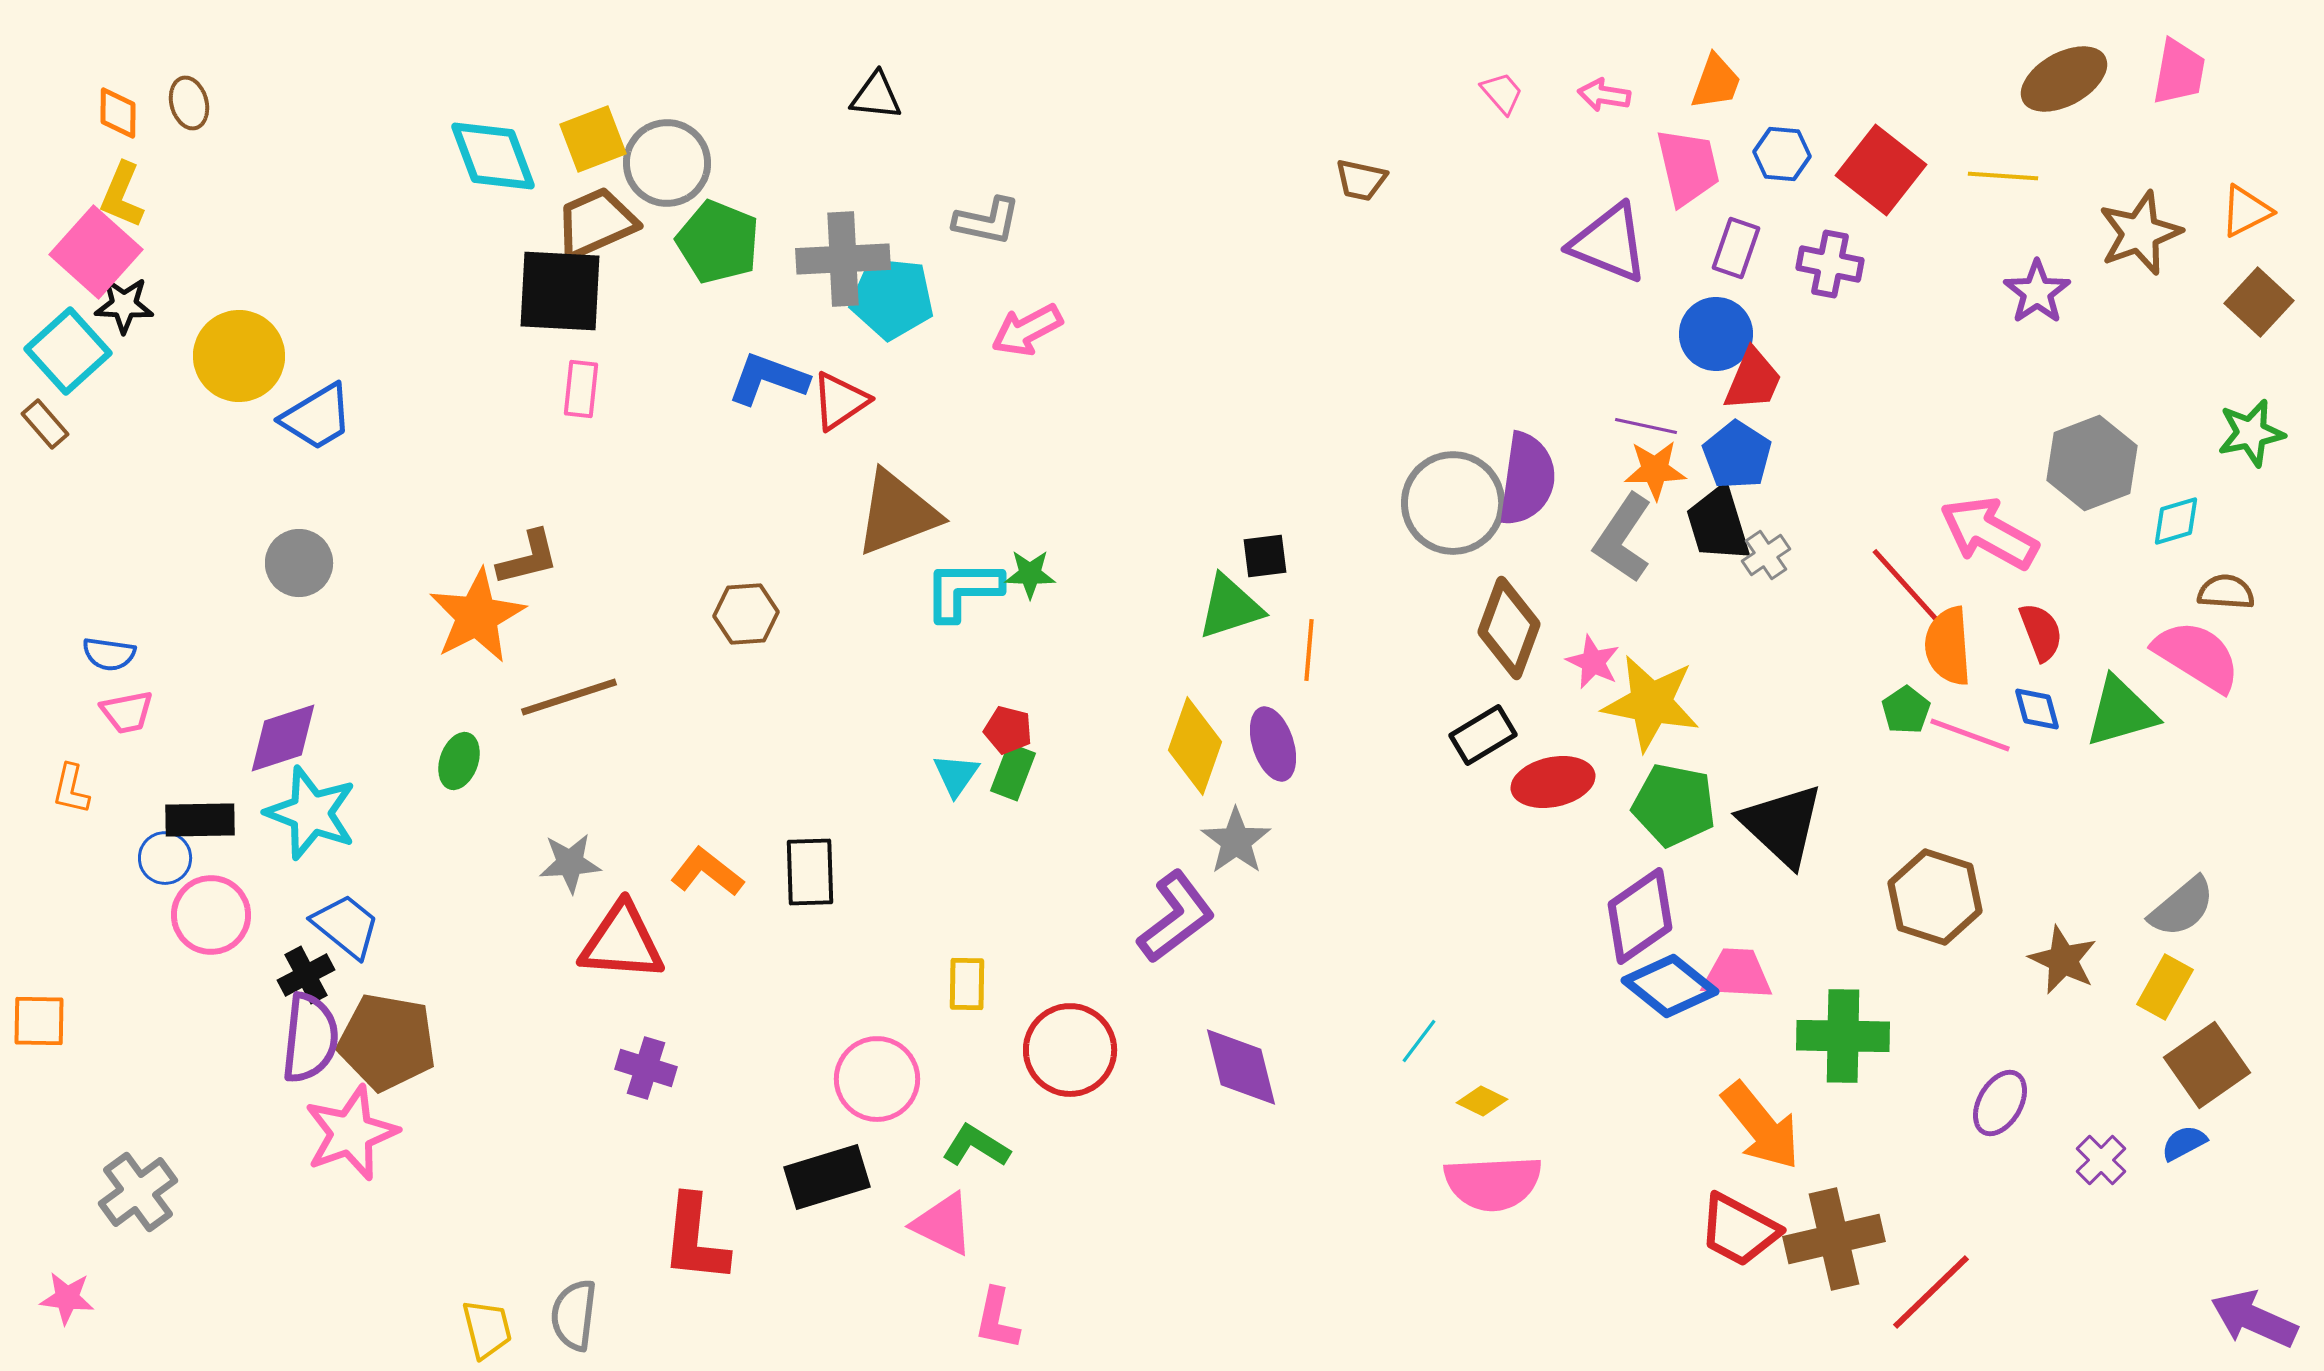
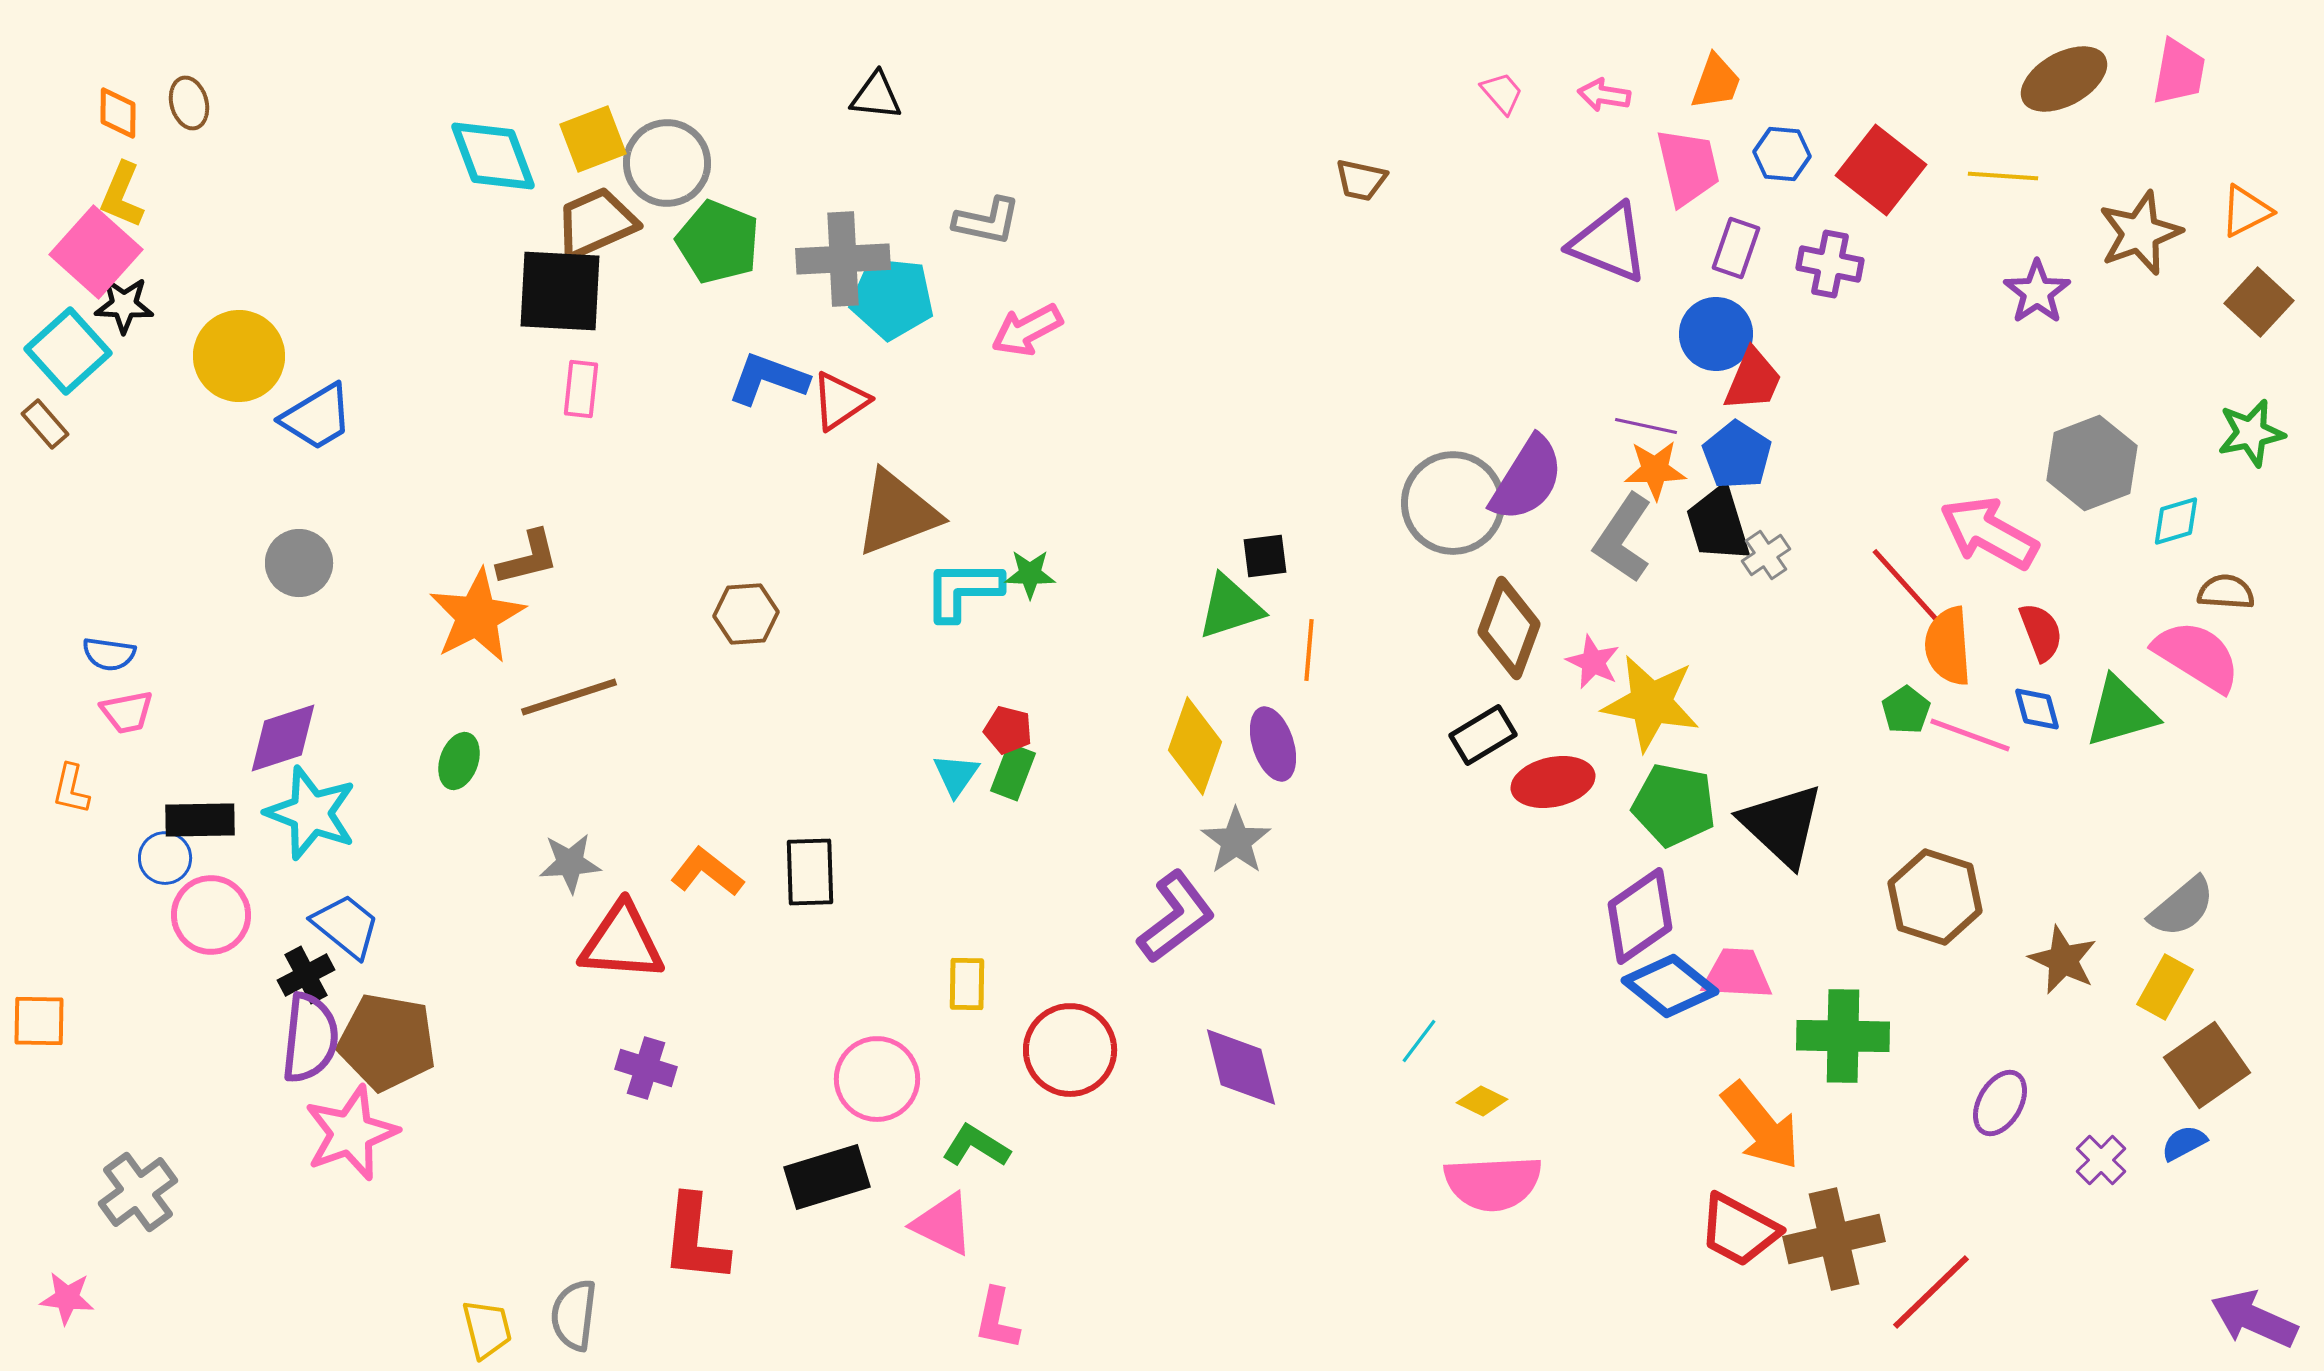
purple semicircle at (1527, 479): rotated 24 degrees clockwise
